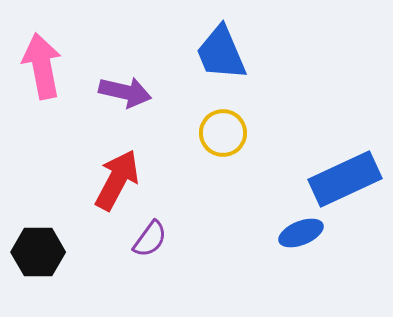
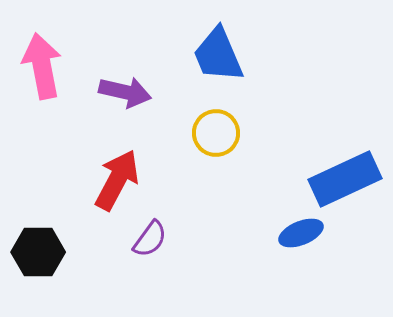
blue trapezoid: moved 3 px left, 2 px down
yellow circle: moved 7 px left
